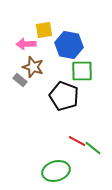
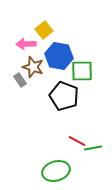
yellow square: rotated 30 degrees counterclockwise
blue hexagon: moved 10 px left, 11 px down
gray rectangle: rotated 16 degrees clockwise
green line: rotated 48 degrees counterclockwise
